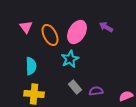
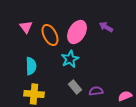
pink semicircle: moved 1 px left
